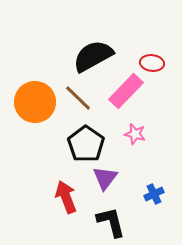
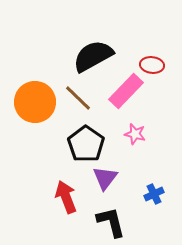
red ellipse: moved 2 px down
